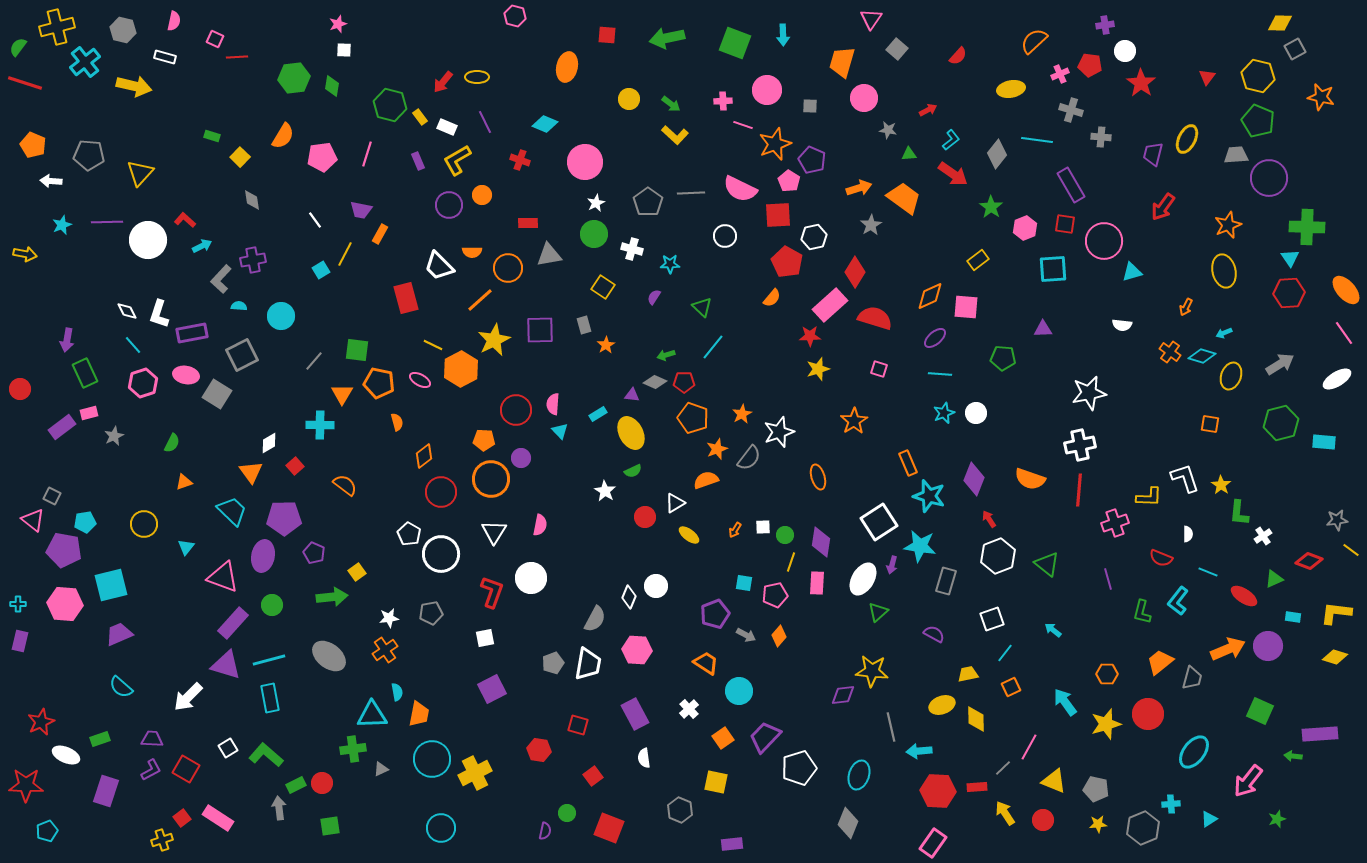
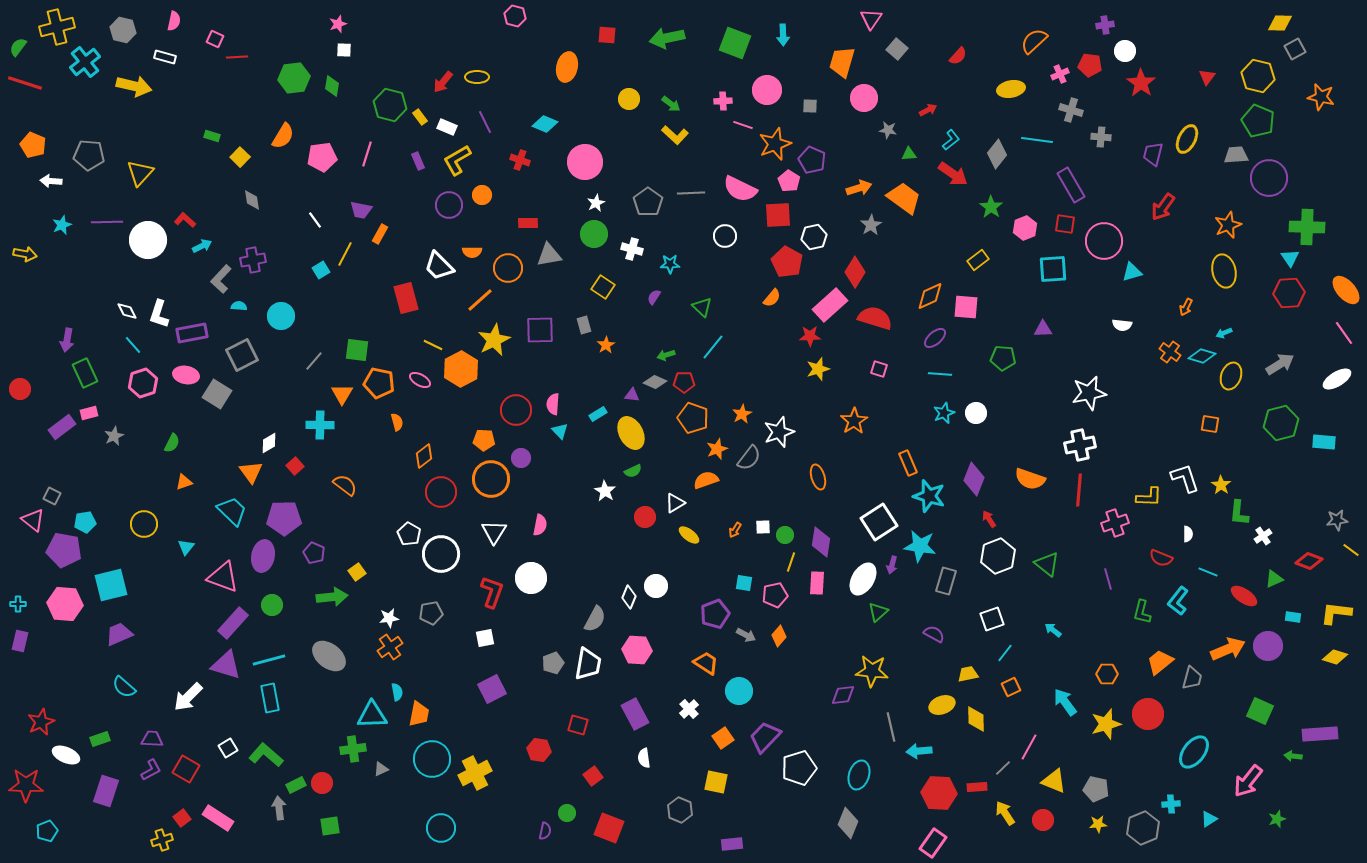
orange cross at (385, 650): moved 5 px right, 3 px up
cyan semicircle at (121, 687): moved 3 px right
red hexagon at (938, 791): moved 1 px right, 2 px down
